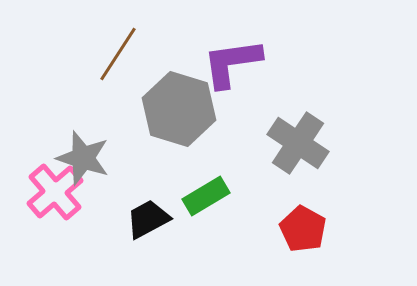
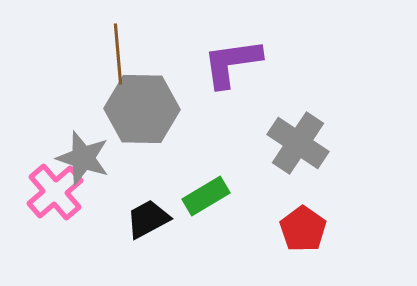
brown line: rotated 38 degrees counterclockwise
gray hexagon: moved 37 px left; rotated 16 degrees counterclockwise
red pentagon: rotated 6 degrees clockwise
